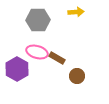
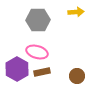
brown rectangle: moved 15 px left, 14 px down; rotated 42 degrees counterclockwise
